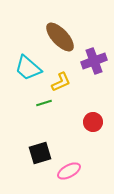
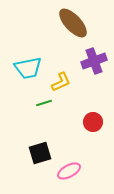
brown ellipse: moved 13 px right, 14 px up
cyan trapezoid: rotated 52 degrees counterclockwise
